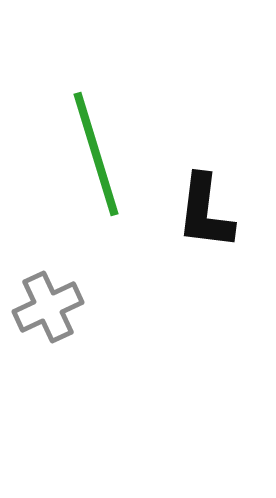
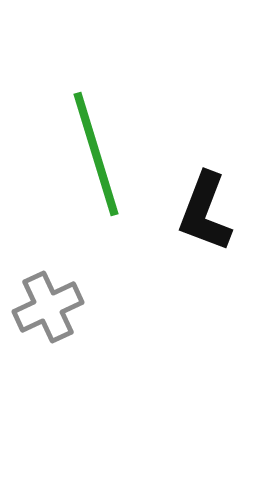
black L-shape: rotated 14 degrees clockwise
